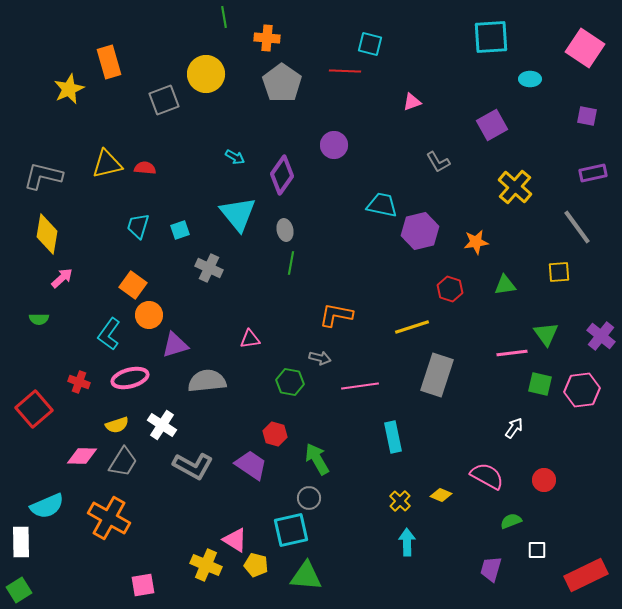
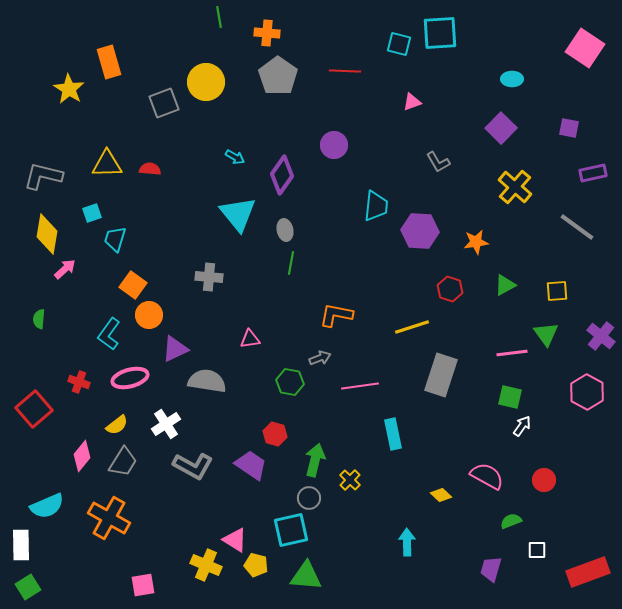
green line at (224, 17): moved 5 px left
cyan square at (491, 37): moved 51 px left, 4 px up
orange cross at (267, 38): moved 5 px up
cyan square at (370, 44): moved 29 px right
yellow circle at (206, 74): moved 8 px down
cyan ellipse at (530, 79): moved 18 px left
gray pentagon at (282, 83): moved 4 px left, 7 px up
yellow star at (69, 89): rotated 16 degrees counterclockwise
gray square at (164, 100): moved 3 px down
purple square at (587, 116): moved 18 px left, 12 px down
purple square at (492, 125): moved 9 px right, 3 px down; rotated 16 degrees counterclockwise
yellow triangle at (107, 164): rotated 12 degrees clockwise
red semicircle at (145, 168): moved 5 px right, 1 px down
cyan trapezoid at (382, 205): moved 6 px left, 1 px down; rotated 84 degrees clockwise
cyan trapezoid at (138, 226): moved 23 px left, 13 px down
gray line at (577, 227): rotated 18 degrees counterclockwise
cyan square at (180, 230): moved 88 px left, 17 px up
purple hexagon at (420, 231): rotated 18 degrees clockwise
gray cross at (209, 268): moved 9 px down; rotated 20 degrees counterclockwise
yellow square at (559, 272): moved 2 px left, 19 px down
pink arrow at (62, 278): moved 3 px right, 9 px up
green triangle at (505, 285): rotated 20 degrees counterclockwise
green semicircle at (39, 319): rotated 96 degrees clockwise
purple triangle at (175, 345): moved 4 px down; rotated 8 degrees counterclockwise
gray arrow at (320, 358): rotated 35 degrees counterclockwise
gray rectangle at (437, 375): moved 4 px right
gray semicircle at (207, 381): rotated 15 degrees clockwise
green square at (540, 384): moved 30 px left, 13 px down
pink hexagon at (582, 390): moved 5 px right, 2 px down; rotated 24 degrees counterclockwise
yellow semicircle at (117, 425): rotated 20 degrees counterclockwise
white cross at (162, 425): moved 4 px right, 1 px up; rotated 24 degrees clockwise
white arrow at (514, 428): moved 8 px right, 2 px up
cyan rectangle at (393, 437): moved 3 px up
pink diamond at (82, 456): rotated 52 degrees counterclockwise
green arrow at (317, 459): moved 2 px left, 1 px down; rotated 44 degrees clockwise
yellow diamond at (441, 495): rotated 20 degrees clockwise
yellow cross at (400, 501): moved 50 px left, 21 px up
white rectangle at (21, 542): moved 3 px down
red rectangle at (586, 575): moved 2 px right, 3 px up; rotated 6 degrees clockwise
green square at (19, 590): moved 9 px right, 3 px up
